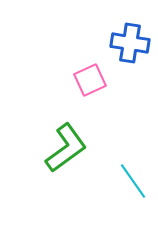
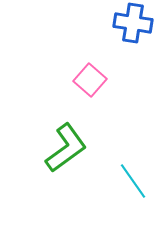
blue cross: moved 3 px right, 20 px up
pink square: rotated 24 degrees counterclockwise
